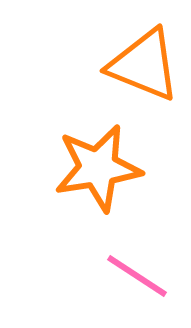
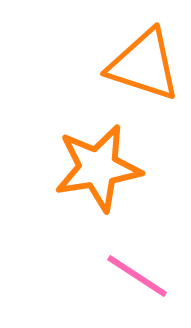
orange triangle: rotated 4 degrees counterclockwise
